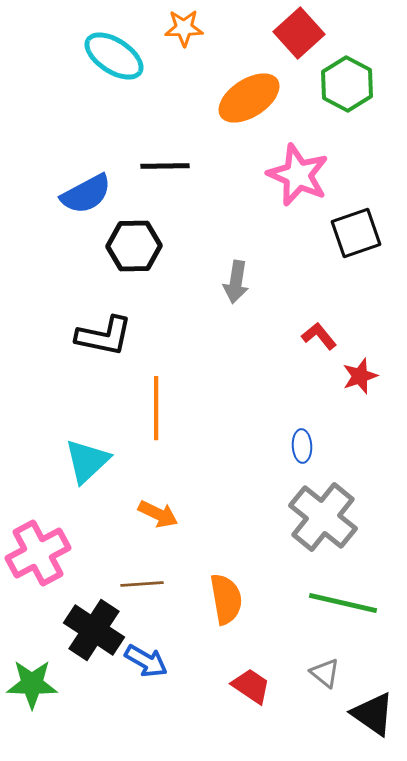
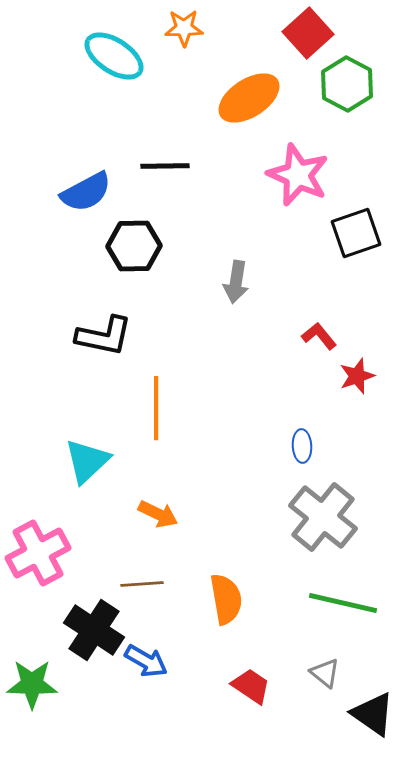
red square: moved 9 px right
blue semicircle: moved 2 px up
red star: moved 3 px left
